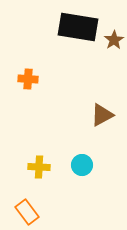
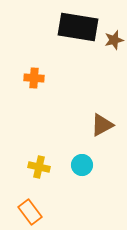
brown star: rotated 18 degrees clockwise
orange cross: moved 6 px right, 1 px up
brown triangle: moved 10 px down
yellow cross: rotated 10 degrees clockwise
orange rectangle: moved 3 px right
